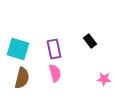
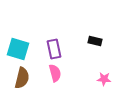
black rectangle: moved 5 px right; rotated 40 degrees counterclockwise
